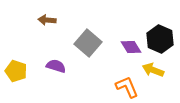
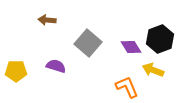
black hexagon: rotated 16 degrees clockwise
yellow pentagon: rotated 20 degrees counterclockwise
